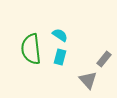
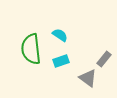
cyan rectangle: moved 1 px right, 4 px down; rotated 56 degrees clockwise
gray triangle: moved 2 px up; rotated 12 degrees counterclockwise
